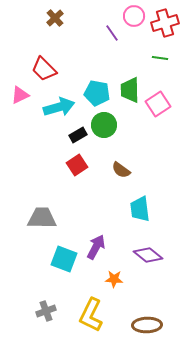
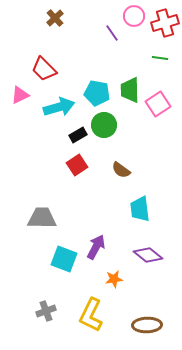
orange star: rotated 12 degrees counterclockwise
